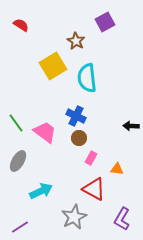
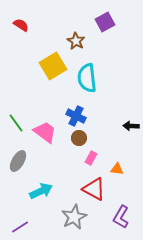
purple L-shape: moved 1 px left, 2 px up
